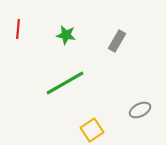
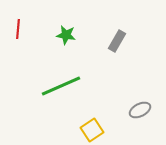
green line: moved 4 px left, 3 px down; rotated 6 degrees clockwise
